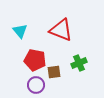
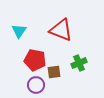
cyan triangle: moved 1 px left; rotated 14 degrees clockwise
